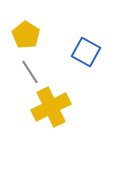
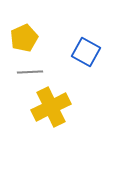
yellow pentagon: moved 2 px left, 3 px down; rotated 16 degrees clockwise
gray line: rotated 60 degrees counterclockwise
